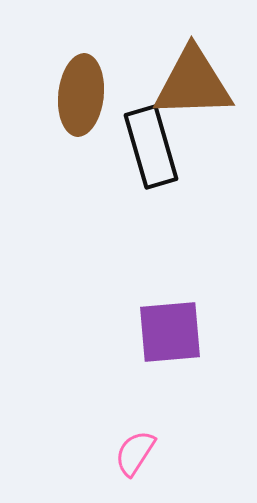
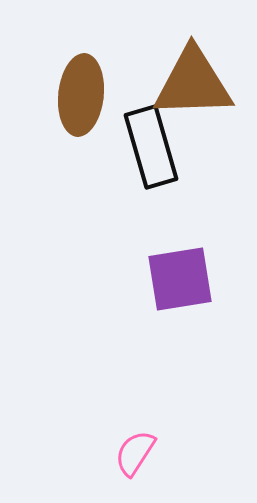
purple square: moved 10 px right, 53 px up; rotated 4 degrees counterclockwise
